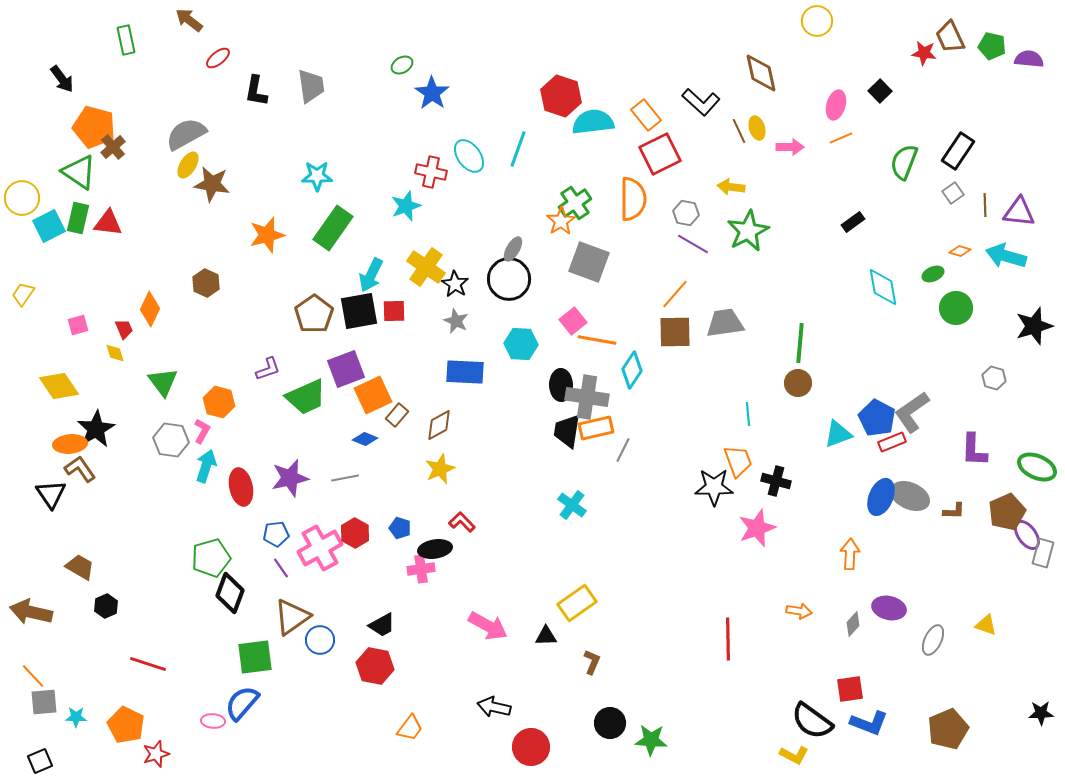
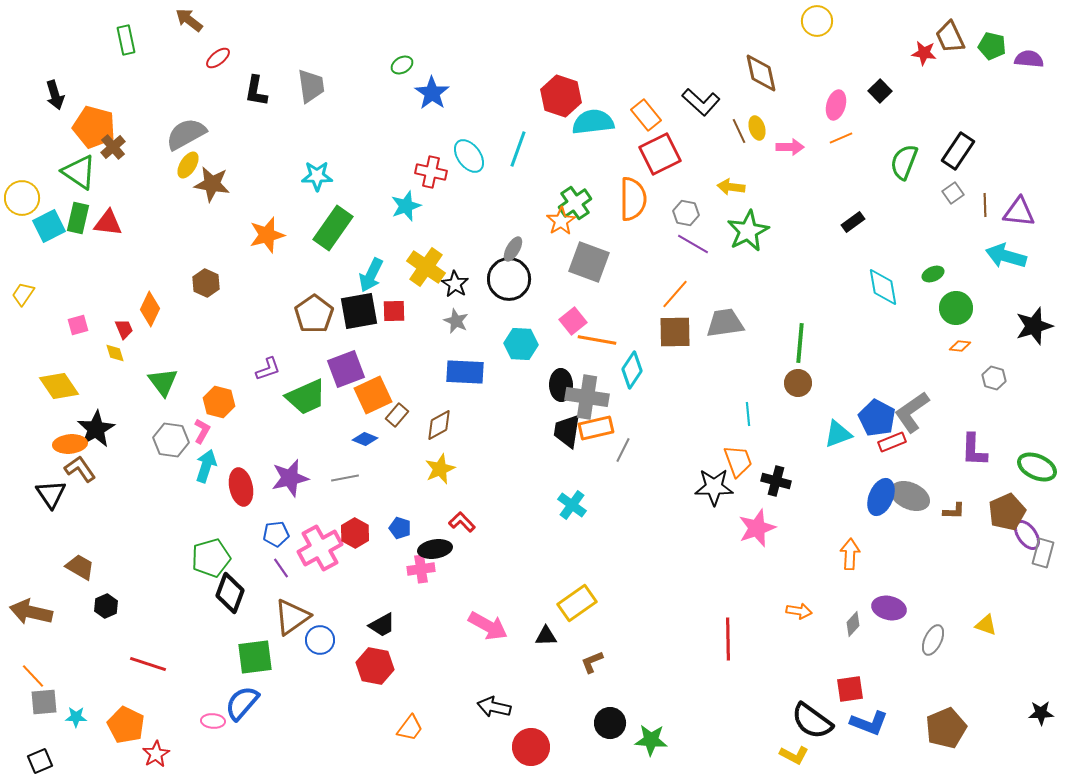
black arrow at (62, 79): moved 7 px left, 16 px down; rotated 20 degrees clockwise
orange diamond at (960, 251): moved 95 px down; rotated 10 degrees counterclockwise
brown L-shape at (592, 662): rotated 135 degrees counterclockwise
brown pentagon at (948, 729): moved 2 px left, 1 px up
red star at (156, 754): rotated 12 degrees counterclockwise
